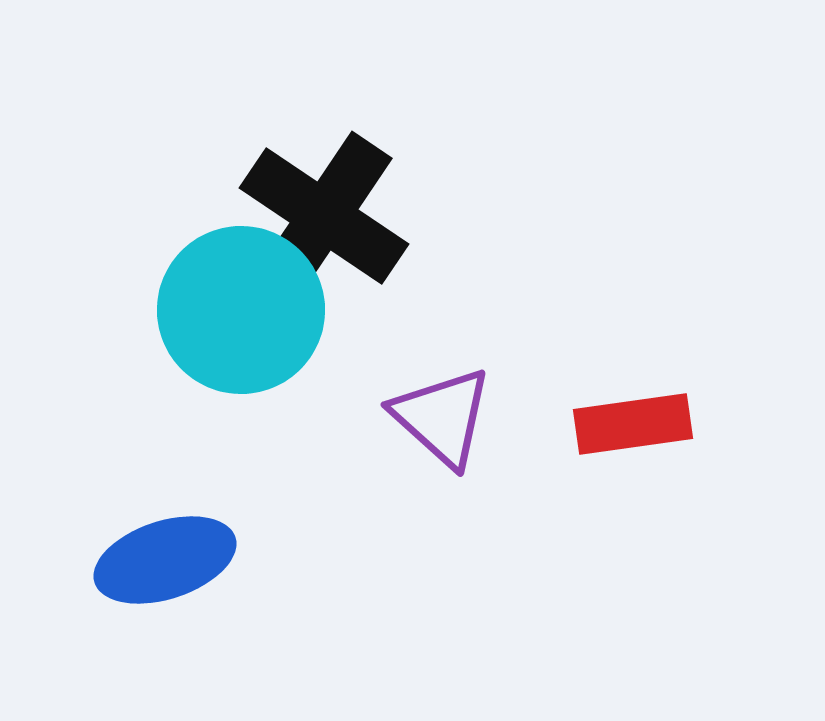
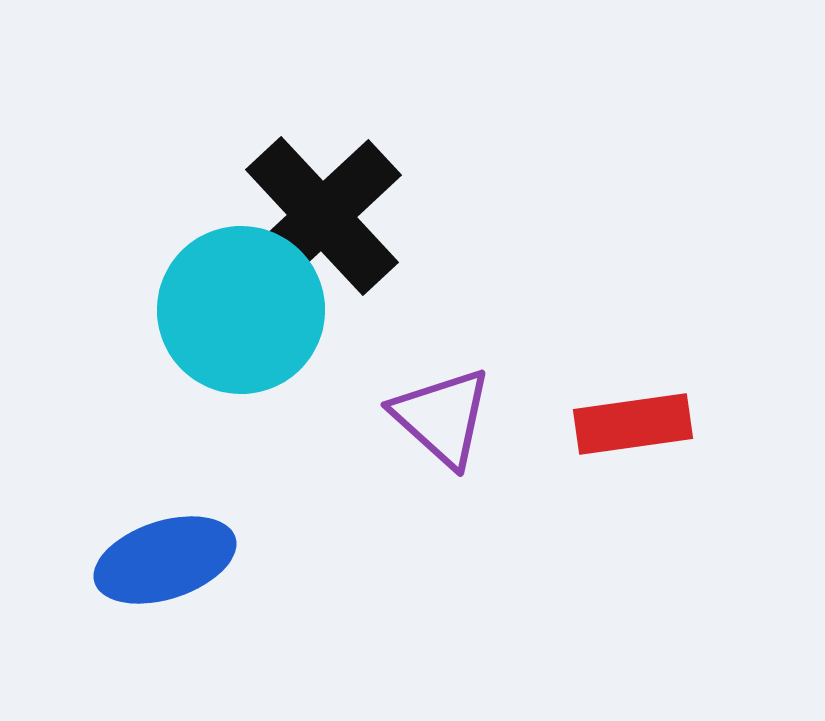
black cross: moved 2 px left; rotated 13 degrees clockwise
